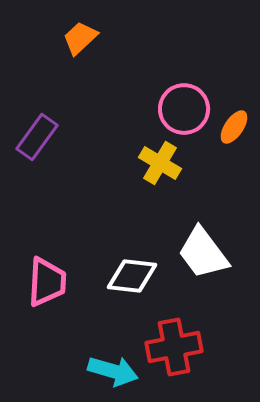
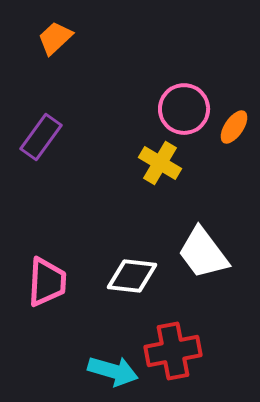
orange trapezoid: moved 25 px left
purple rectangle: moved 4 px right
red cross: moved 1 px left, 4 px down
